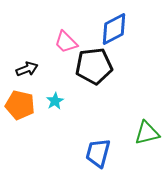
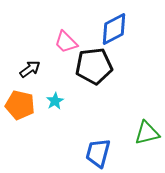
black arrow: moved 3 px right; rotated 15 degrees counterclockwise
